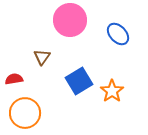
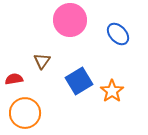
brown triangle: moved 4 px down
